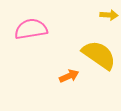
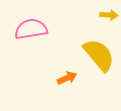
yellow semicircle: rotated 15 degrees clockwise
orange arrow: moved 2 px left, 2 px down
